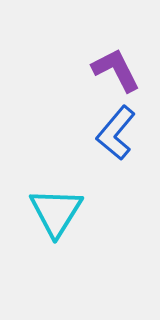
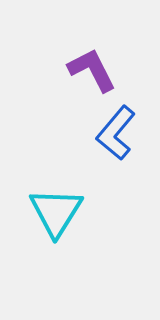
purple L-shape: moved 24 px left
